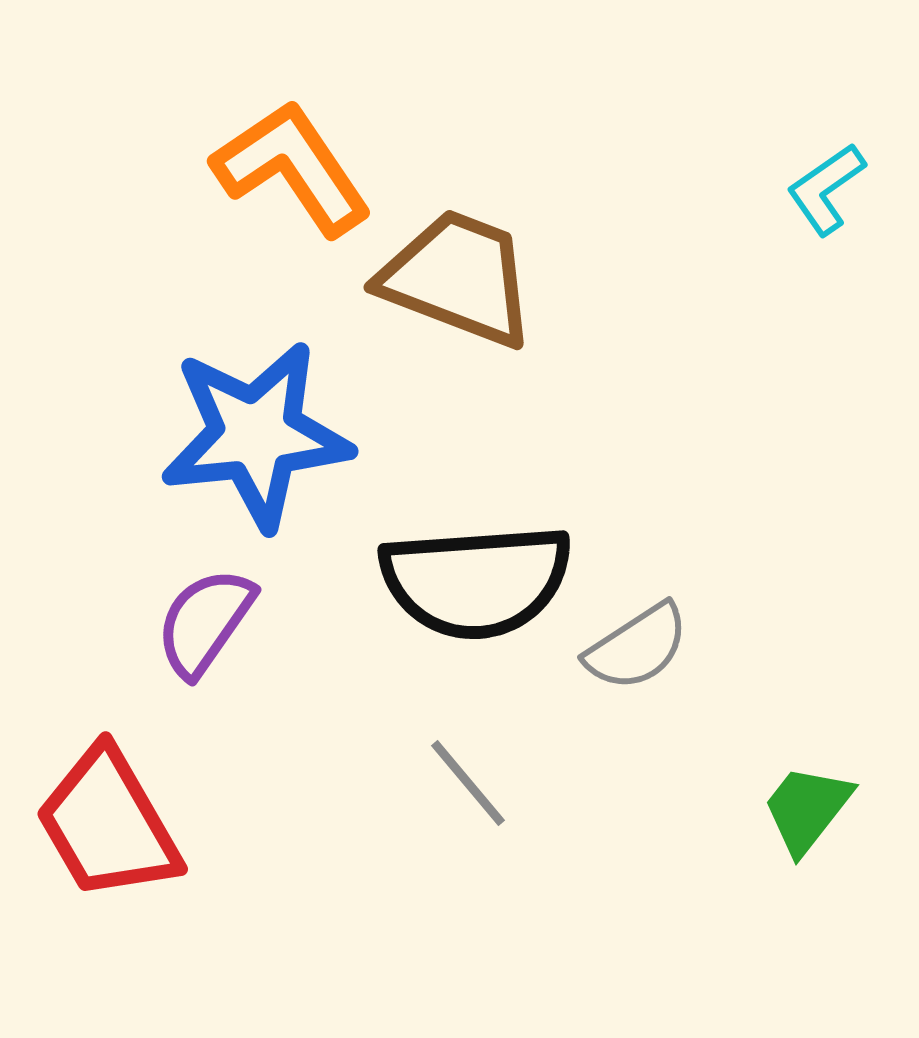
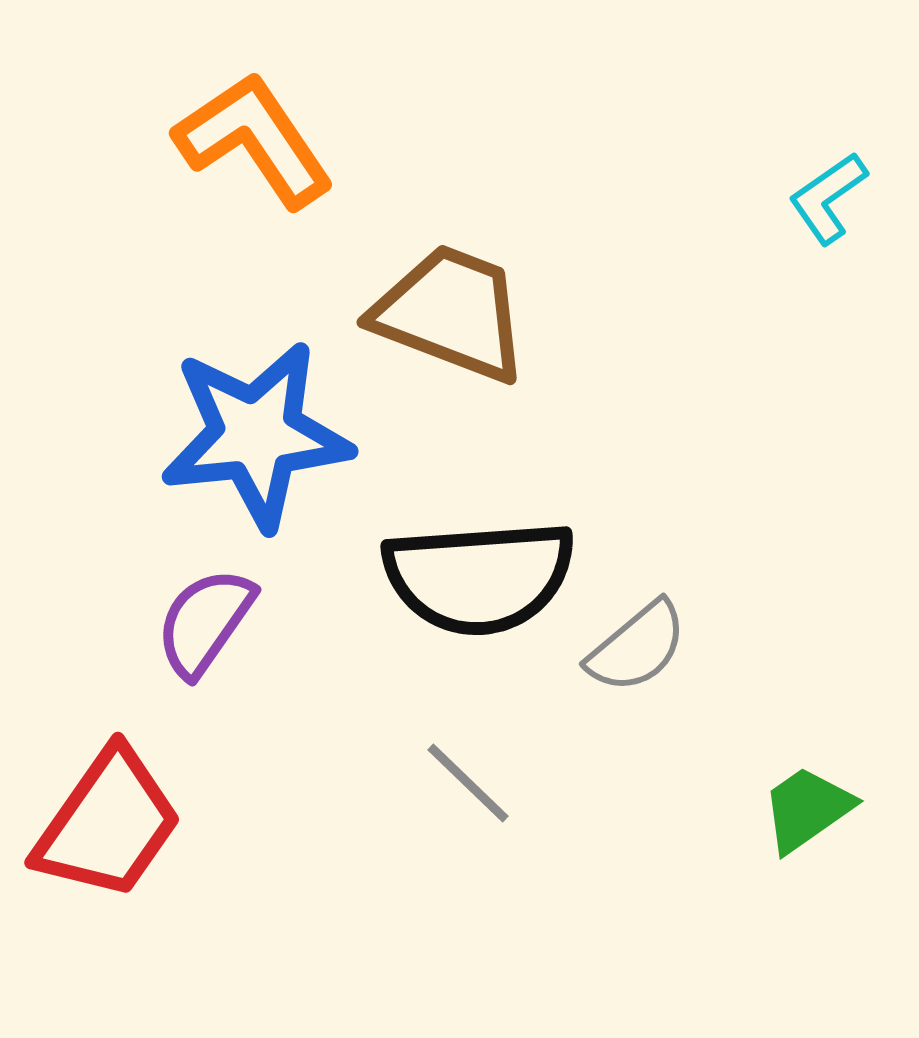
orange L-shape: moved 38 px left, 28 px up
cyan L-shape: moved 2 px right, 9 px down
brown trapezoid: moved 7 px left, 35 px down
black semicircle: moved 3 px right, 4 px up
gray semicircle: rotated 7 degrees counterclockwise
gray line: rotated 6 degrees counterclockwise
green trapezoid: rotated 17 degrees clockwise
red trapezoid: rotated 115 degrees counterclockwise
